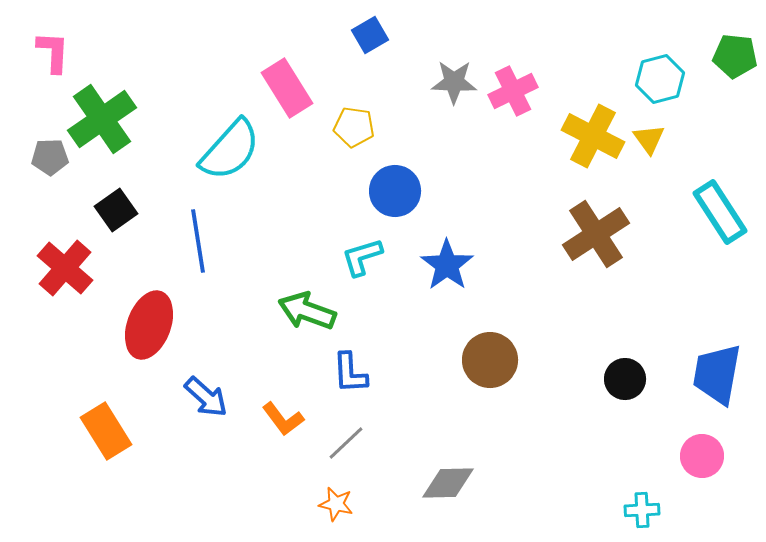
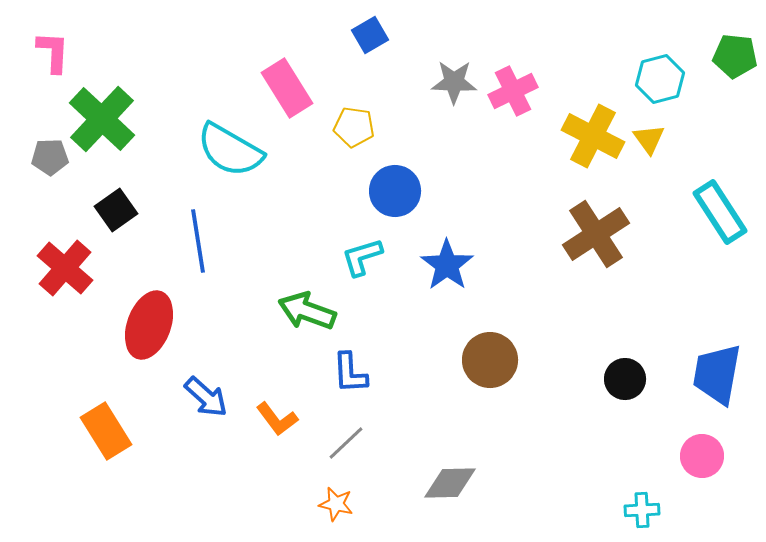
green cross: rotated 12 degrees counterclockwise
cyan semicircle: rotated 78 degrees clockwise
orange L-shape: moved 6 px left
gray diamond: moved 2 px right
